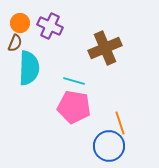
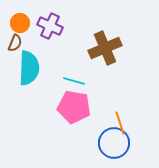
blue circle: moved 5 px right, 3 px up
